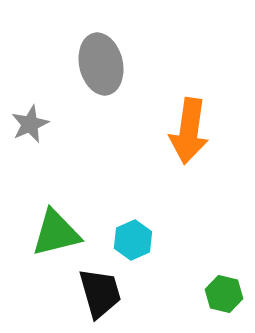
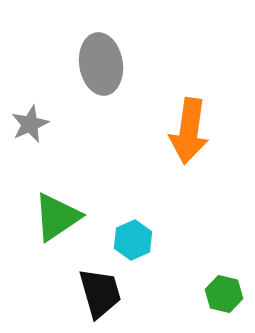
gray ellipse: rotated 4 degrees clockwise
green triangle: moved 1 px right, 16 px up; rotated 20 degrees counterclockwise
